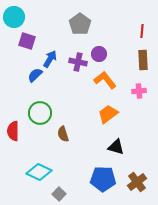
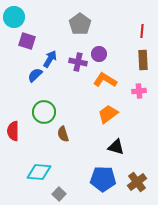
orange L-shape: rotated 20 degrees counterclockwise
green circle: moved 4 px right, 1 px up
cyan diamond: rotated 20 degrees counterclockwise
